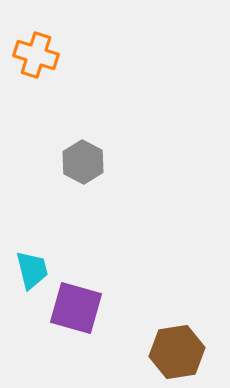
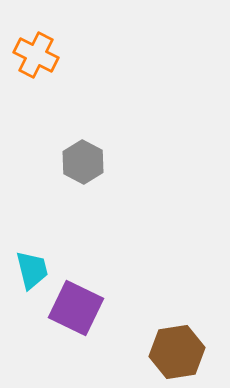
orange cross: rotated 9 degrees clockwise
purple square: rotated 10 degrees clockwise
